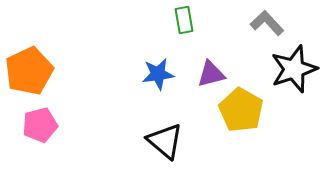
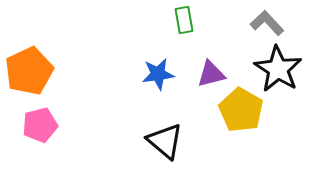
black star: moved 16 px left; rotated 21 degrees counterclockwise
